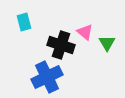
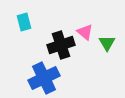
black cross: rotated 36 degrees counterclockwise
blue cross: moved 3 px left, 1 px down
